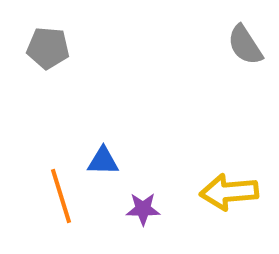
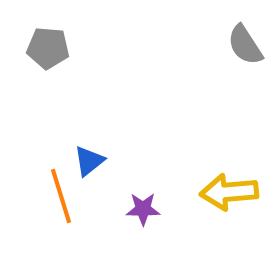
blue triangle: moved 14 px left; rotated 40 degrees counterclockwise
